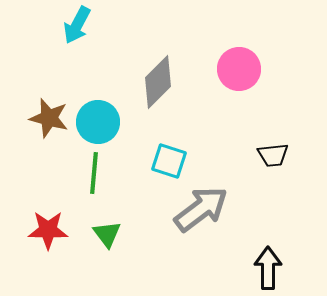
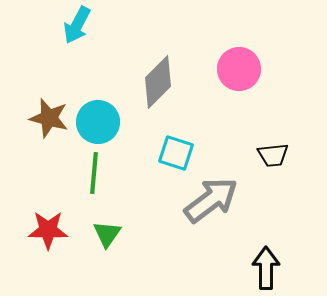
cyan square: moved 7 px right, 8 px up
gray arrow: moved 10 px right, 9 px up
green triangle: rotated 12 degrees clockwise
black arrow: moved 2 px left
